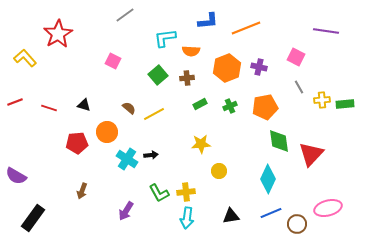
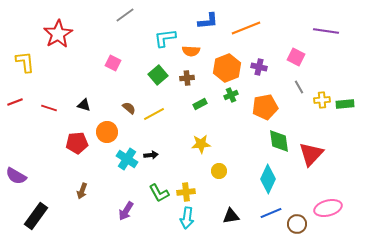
yellow L-shape at (25, 58): moved 4 px down; rotated 35 degrees clockwise
pink square at (113, 61): moved 2 px down
green cross at (230, 106): moved 1 px right, 11 px up
black rectangle at (33, 218): moved 3 px right, 2 px up
